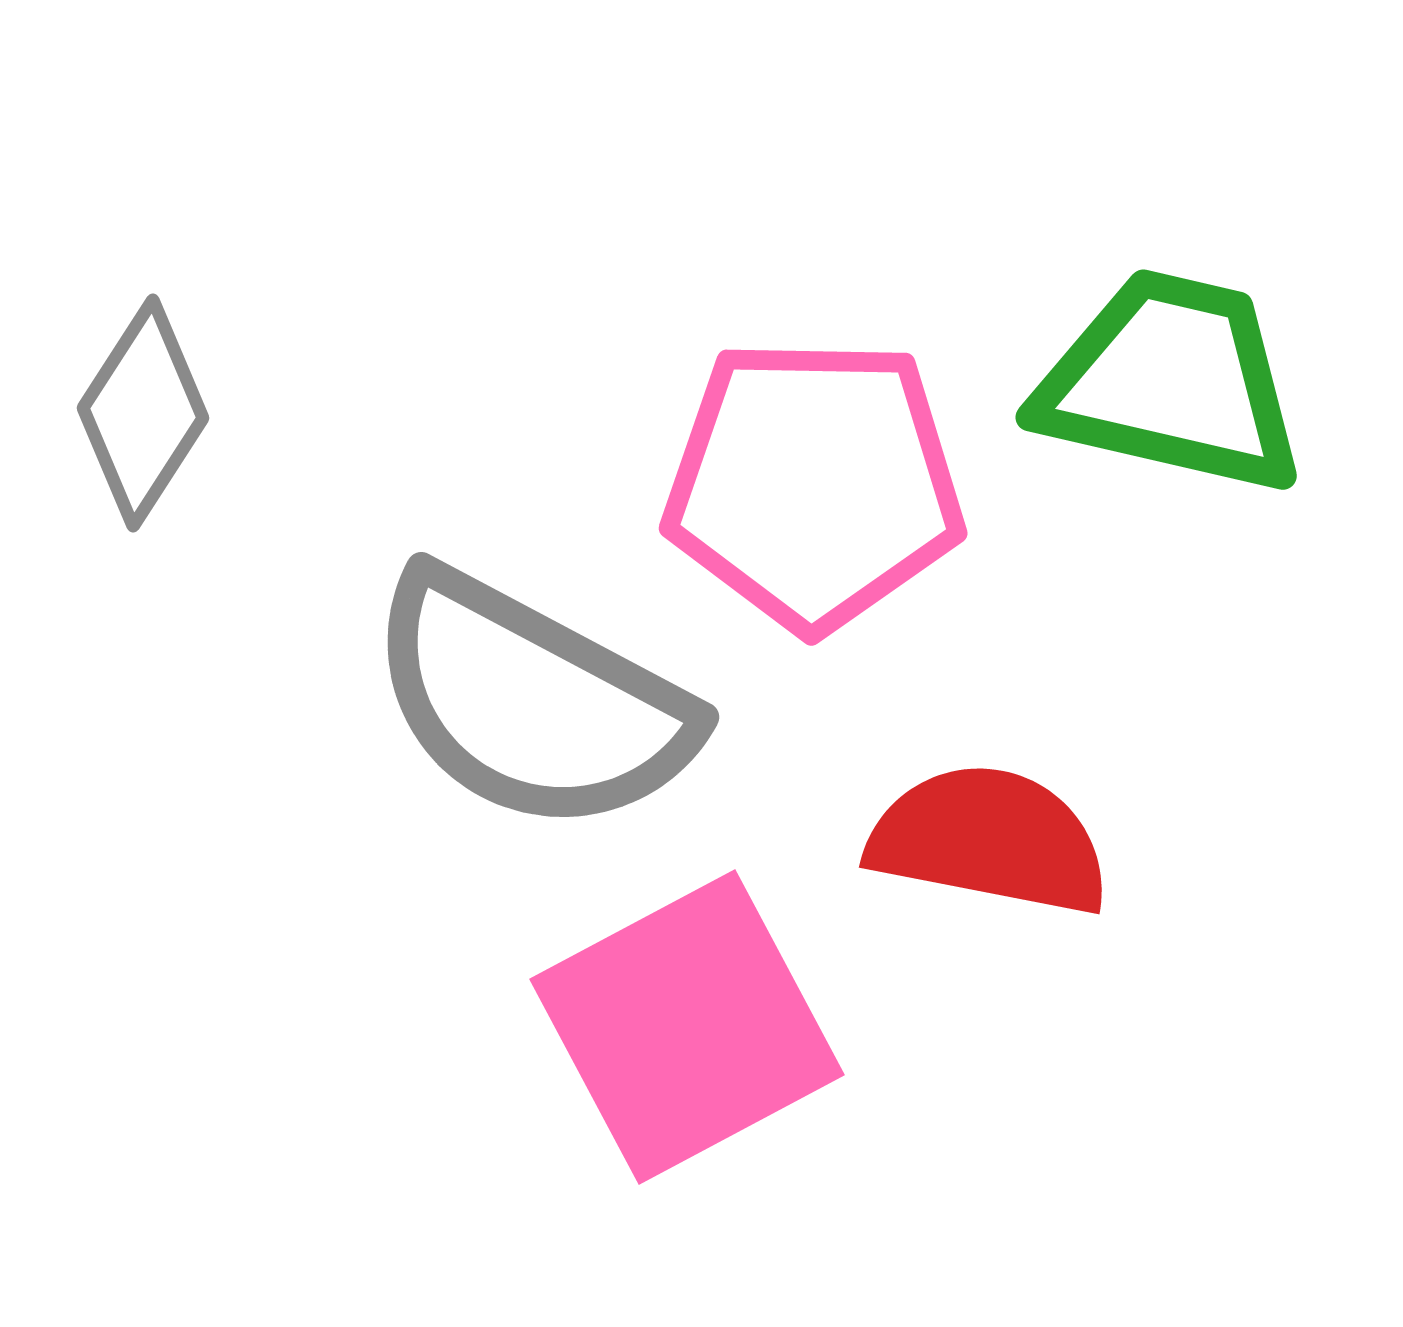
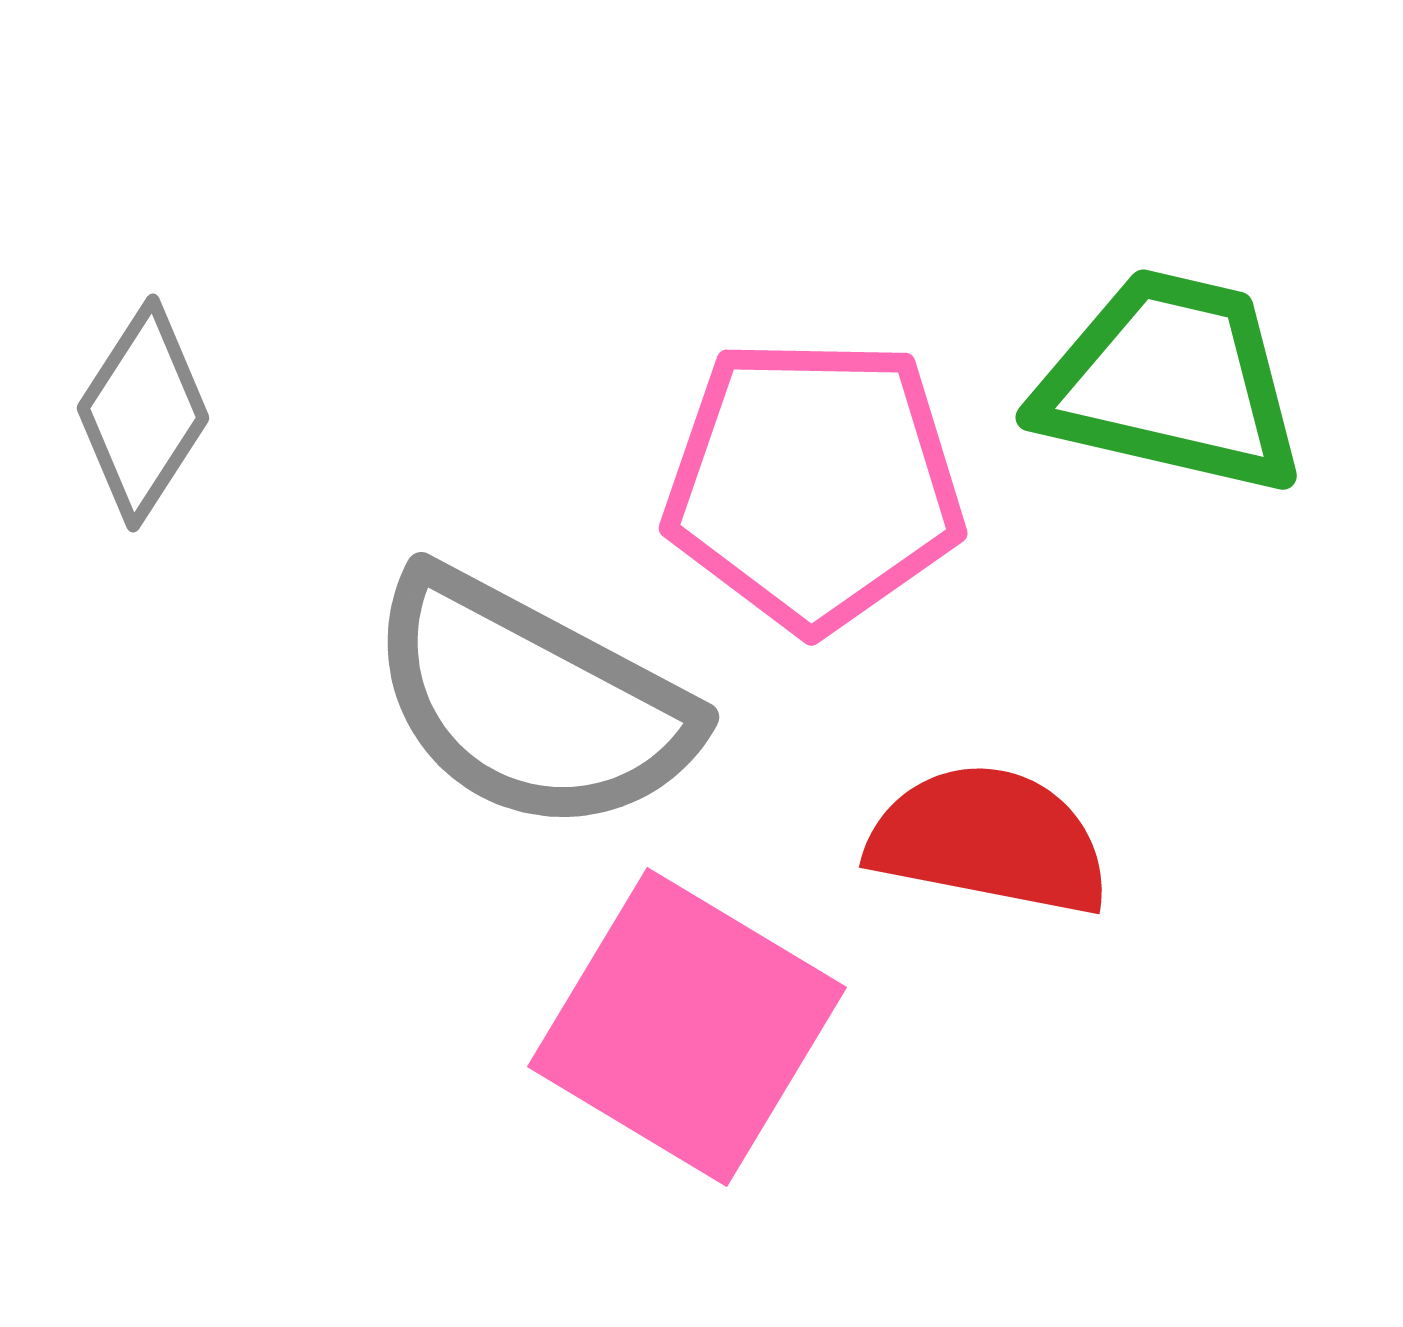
pink square: rotated 31 degrees counterclockwise
